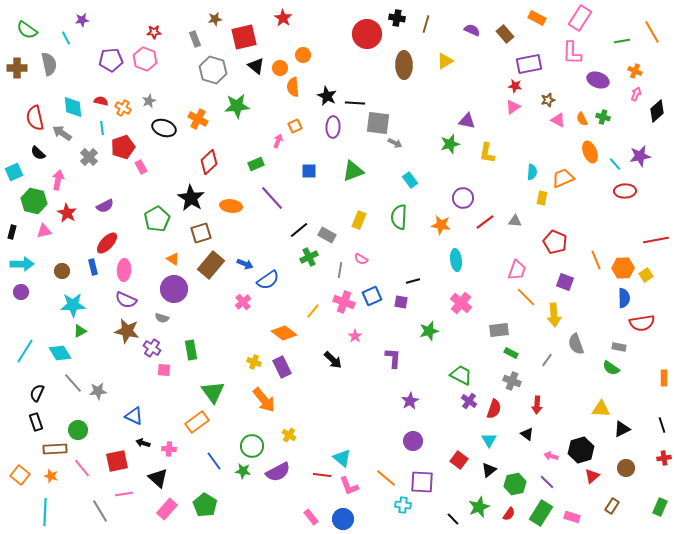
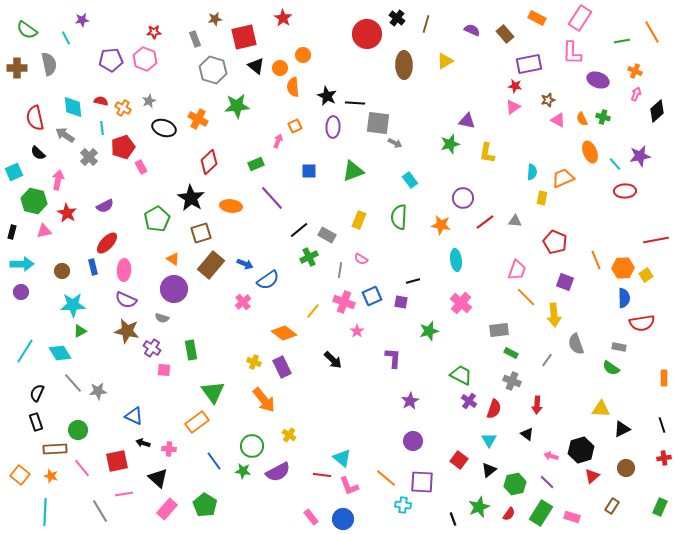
black cross at (397, 18): rotated 28 degrees clockwise
gray arrow at (62, 133): moved 3 px right, 2 px down
pink star at (355, 336): moved 2 px right, 5 px up
black line at (453, 519): rotated 24 degrees clockwise
